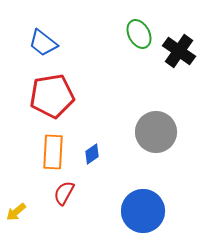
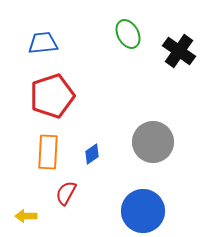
green ellipse: moved 11 px left
blue trapezoid: rotated 136 degrees clockwise
red pentagon: rotated 9 degrees counterclockwise
gray circle: moved 3 px left, 10 px down
orange rectangle: moved 5 px left
red semicircle: moved 2 px right
yellow arrow: moved 10 px right, 4 px down; rotated 40 degrees clockwise
